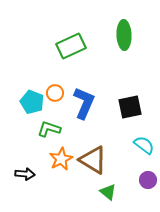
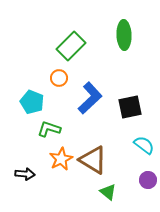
green rectangle: rotated 20 degrees counterclockwise
orange circle: moved 4 px right, 15 px up
blue L-shape: moved 6 px right, 5 px up; rotated 24 degrees clockwise
